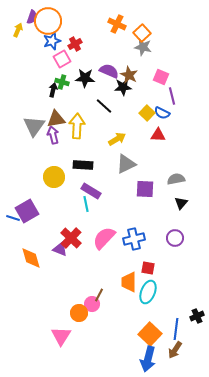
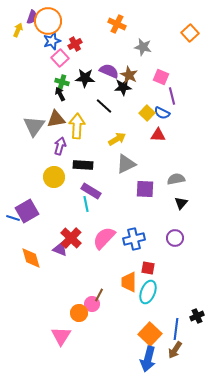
orange square at (142, 33): moved 48 px right
pink square at (62, 59): moved 2 px left, 1 px up; rotated 12 degrees counterclockwise
black arrow at (53, 90): moved 7 px right, 4 px down; rotated 40 degrees counterclockwise
purple arrow at (53, 135): moved 7 px right, 11 px down; rotated 30 degrees clockwise
